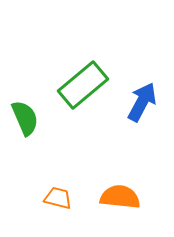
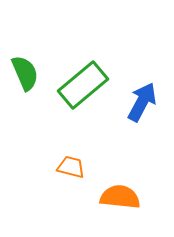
green semicircle: moved 45 px up
orange trapezoid: moved 13 px right, 31 px up
